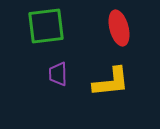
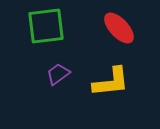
red ellipse: rotated 28 degrees counterclockwise
purple trapezoid: rotated 55 degrees clockwise
